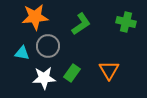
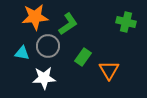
green L-shape: moved 13 px left
green rectangle: moved 11 px right, 16 px up
